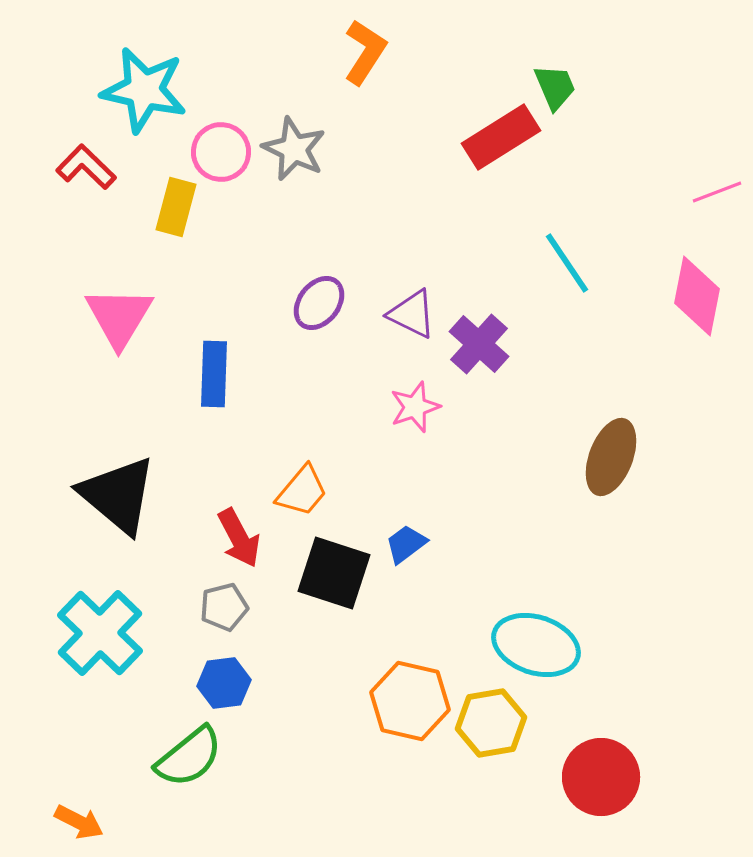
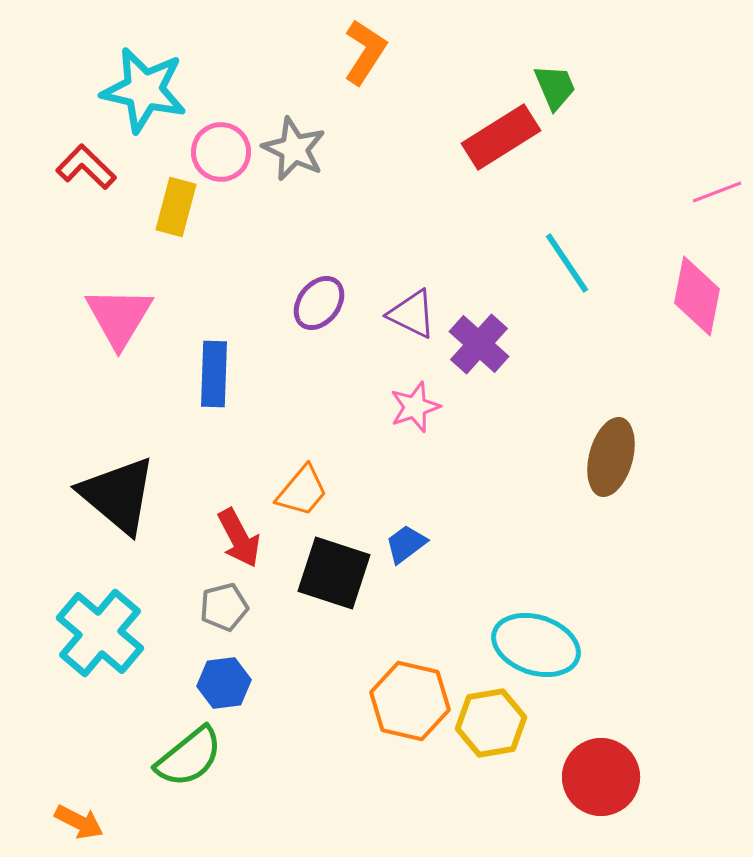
brown ellipse: rotated 6 degrees counterclockwise
cyan cross: rotated 4 degrees counterclockwise
